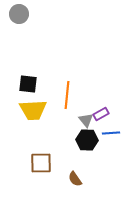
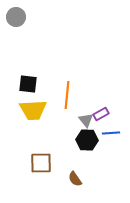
gray circle: moved 3 px left, 3 px down
